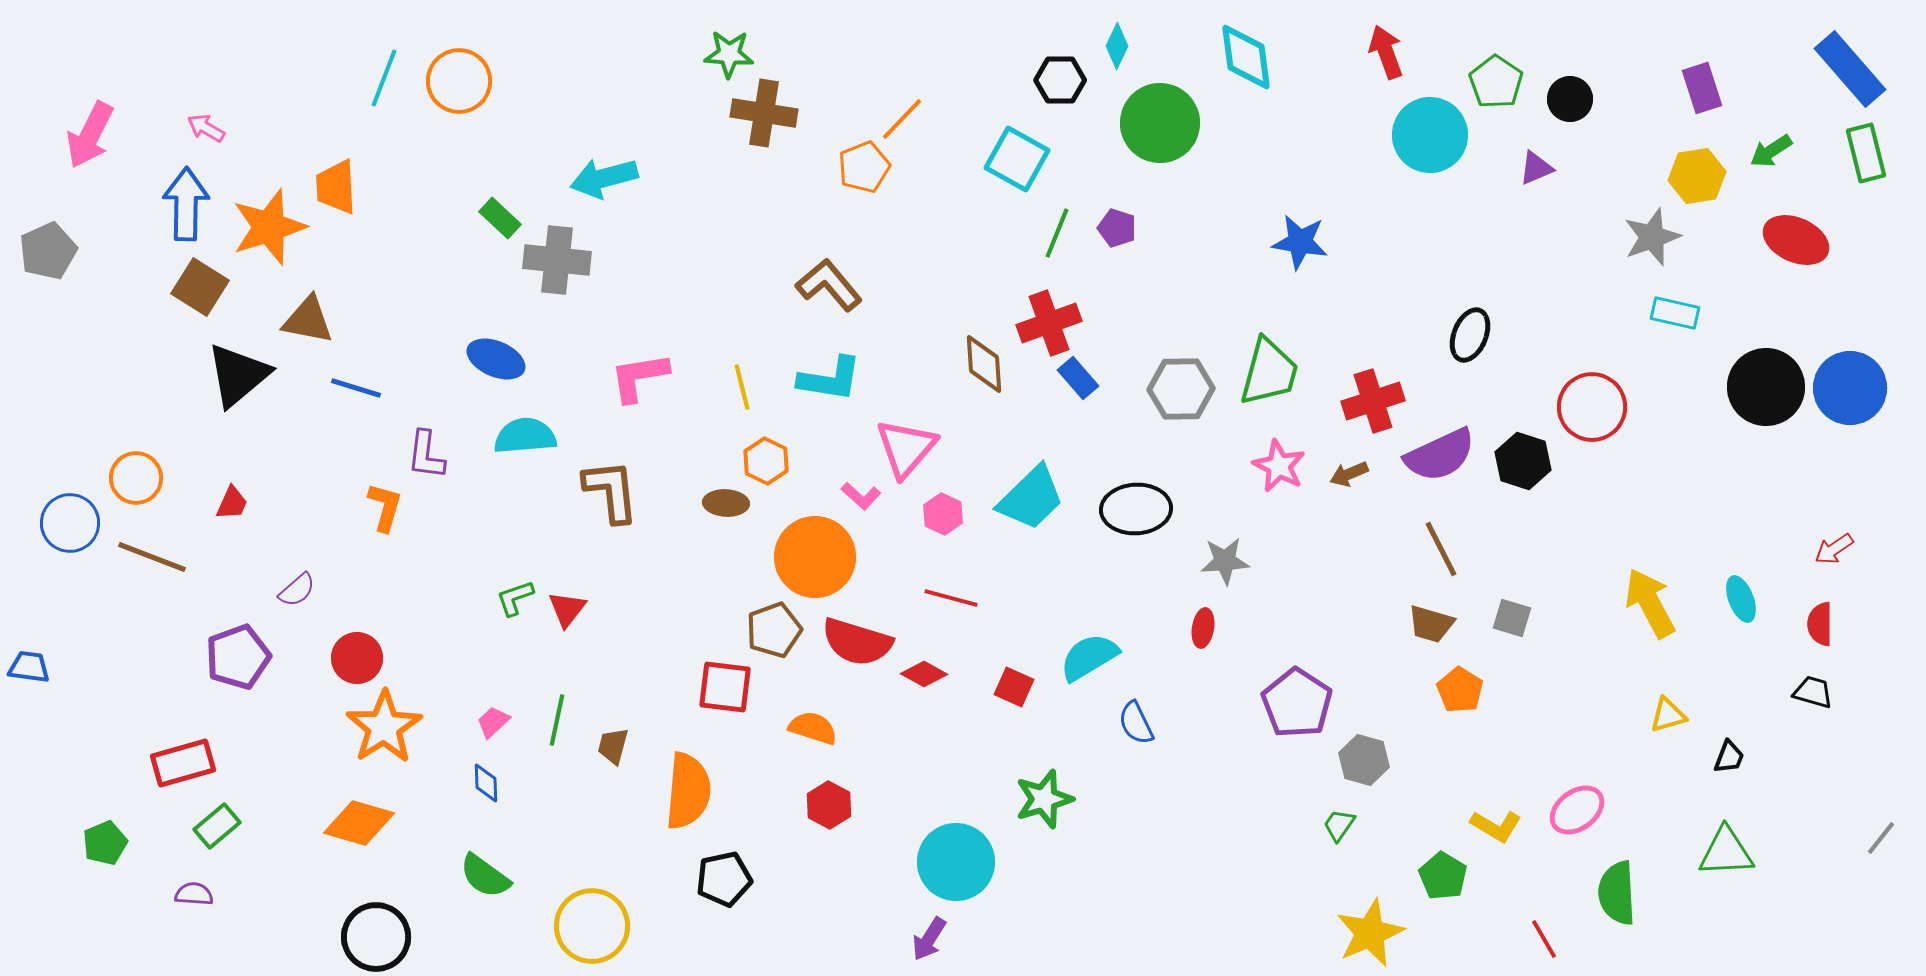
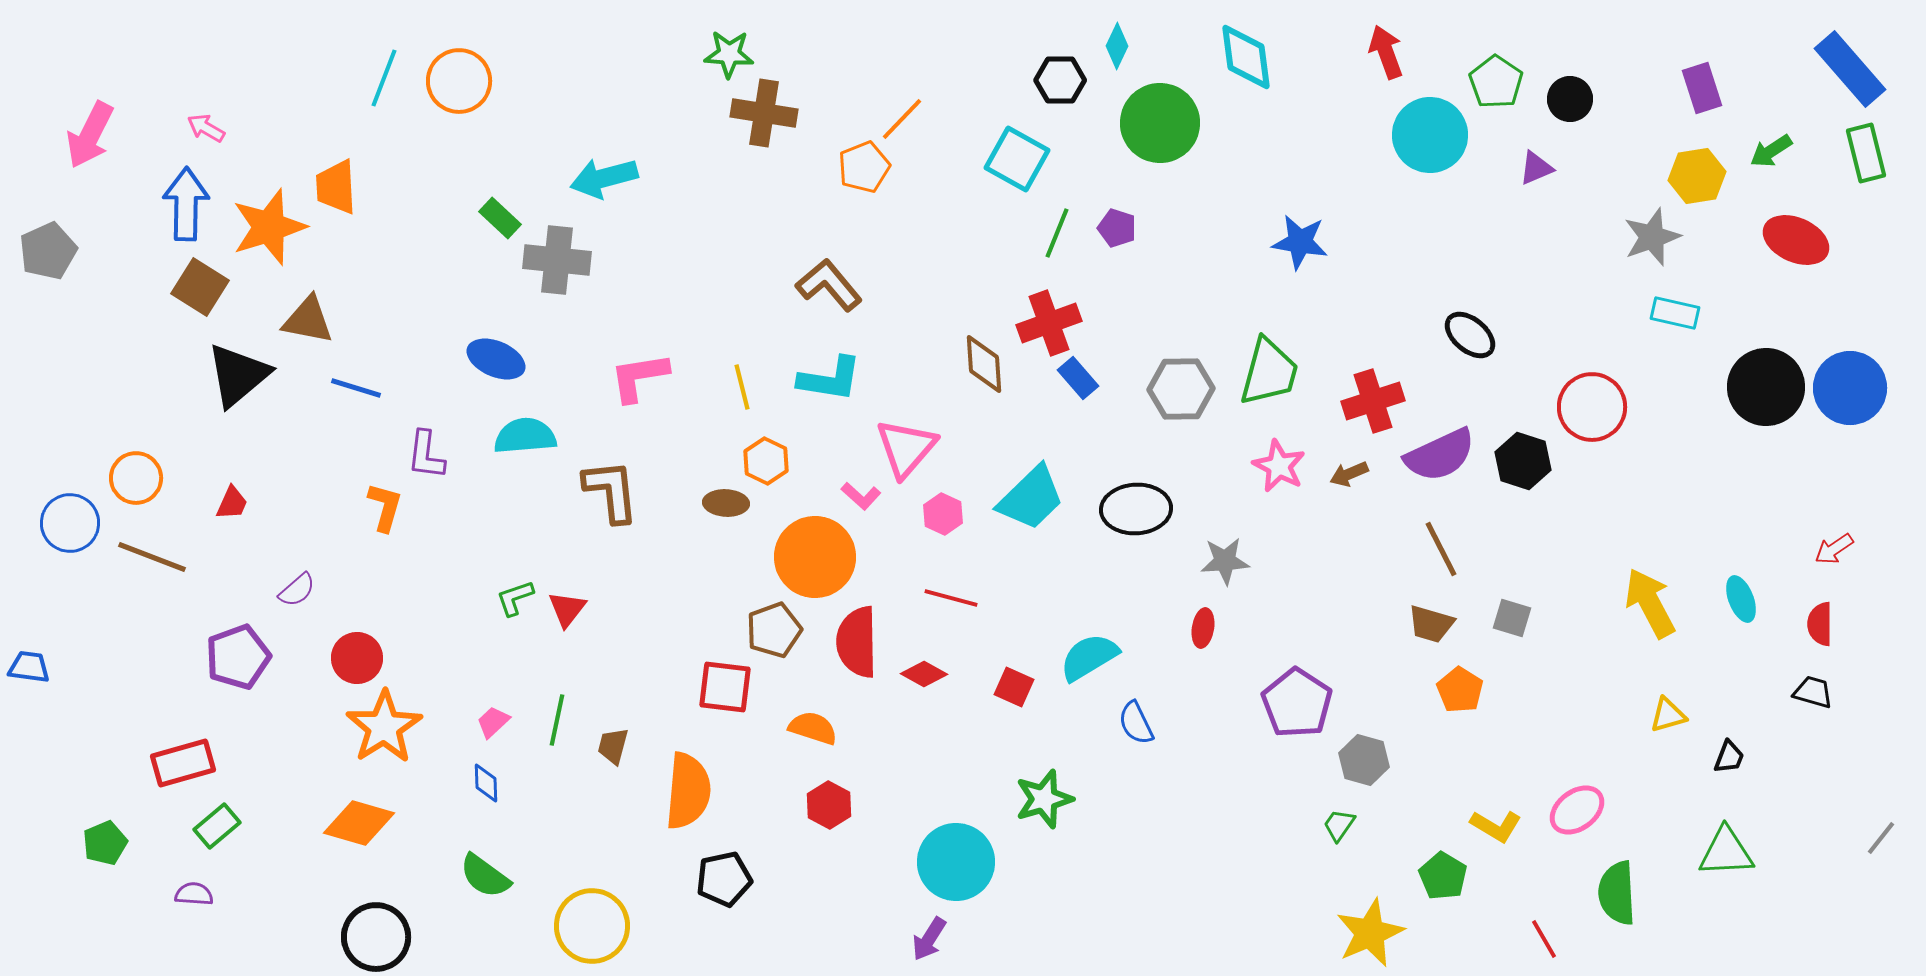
black ellipse at (1470, 335): rotated 72 degrees counterclockwise
red semicircle at (857, 642): rotated 72 degrees clockwise
